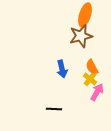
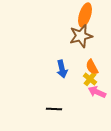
pink arrow: rotated 96 degrees counterclockwise
